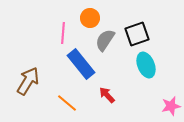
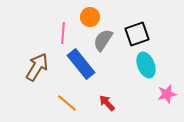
orange circle: moved 1 px up
gray semicircle: moved 2 px left
brown arrow: moved 9 px right, 14 px up
red arrow: moved 8 px down
pink star: moved 4 px left, 12 px up
